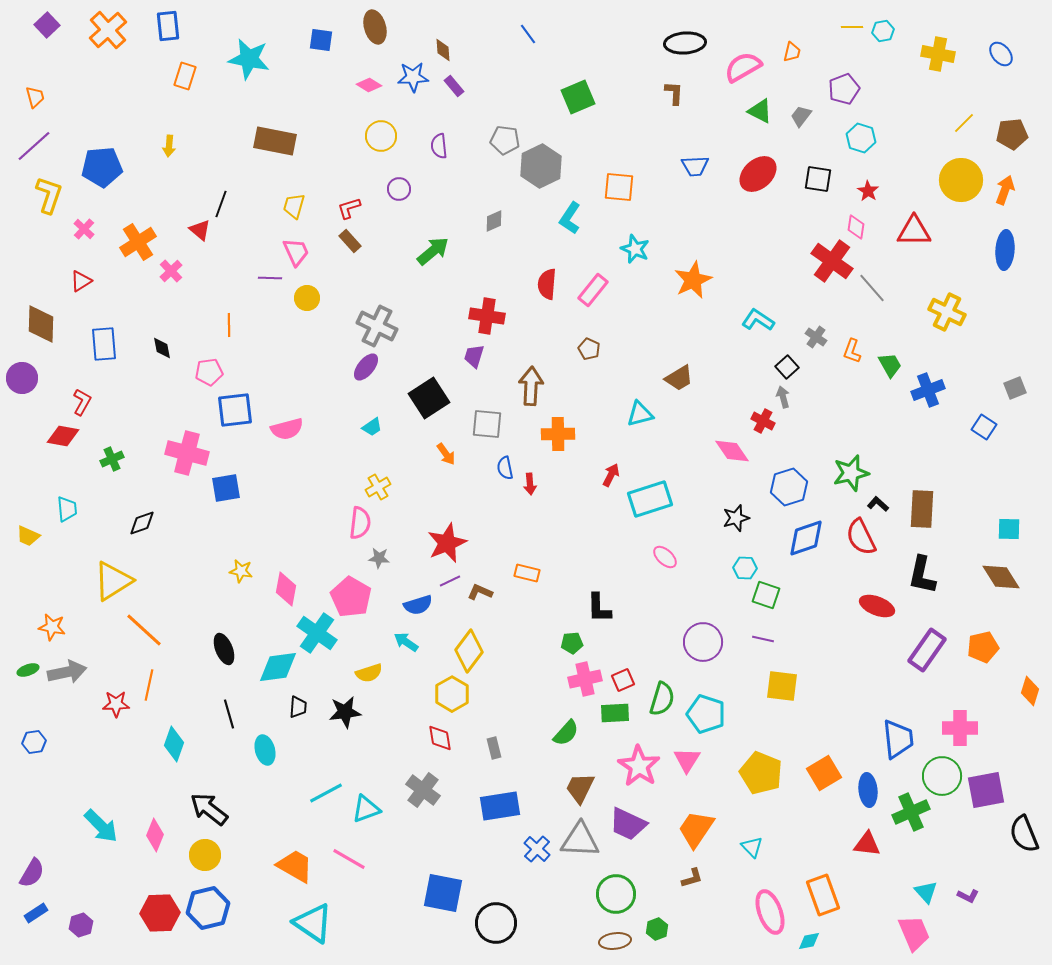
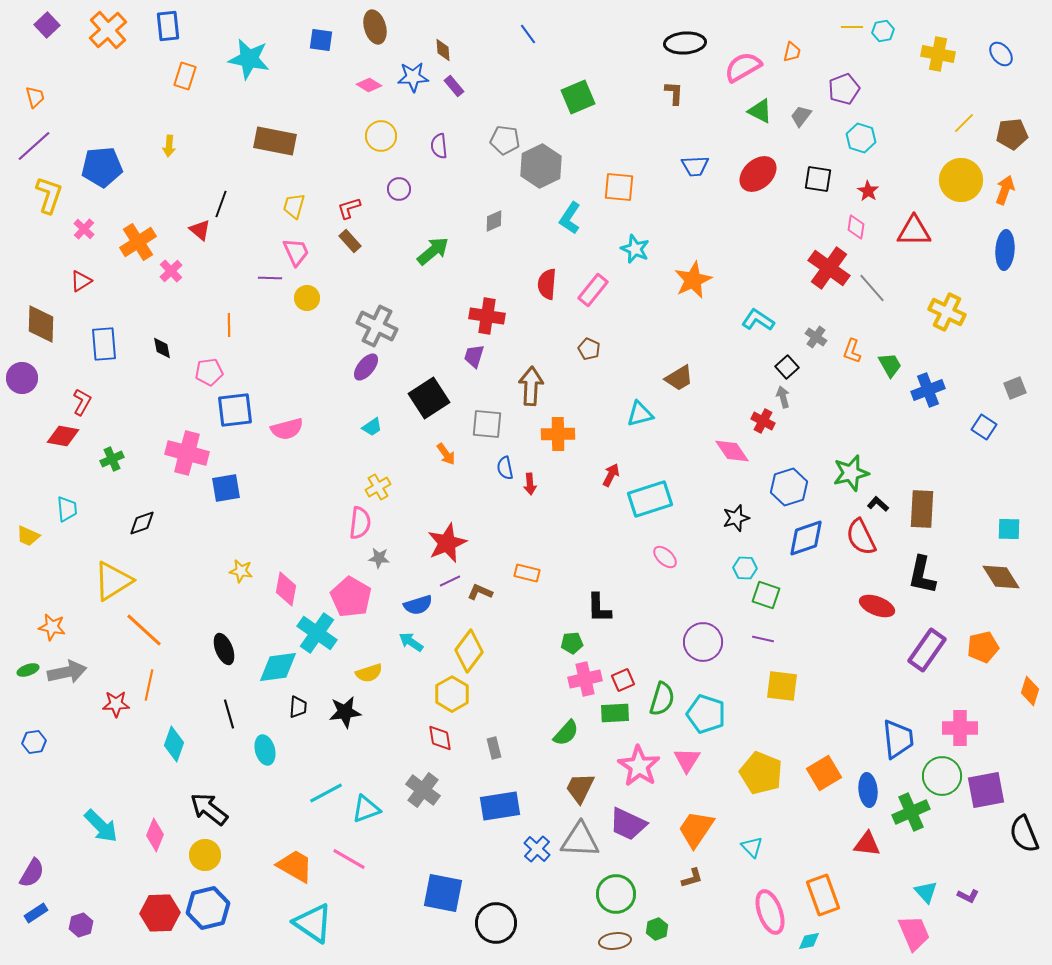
red cross at (832, 261): moved 3 px left, 7 px down
cyan arrow at (406, 642): moved 5 px right
